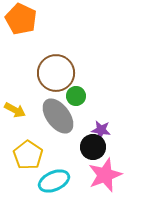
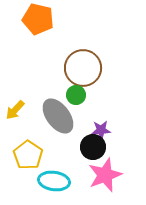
orange pentagon: moved 17 px right; rotated 12 degrees counterclockwise
brown circle: moved 27 px right, 5 px up
green circle: moved 1 px up
yellow arrow: rotated 105 degrees clockwise
purple star: rotated 12 degrees counterclockwise
cyan ellipse: rotated 32 degrees clockwise
